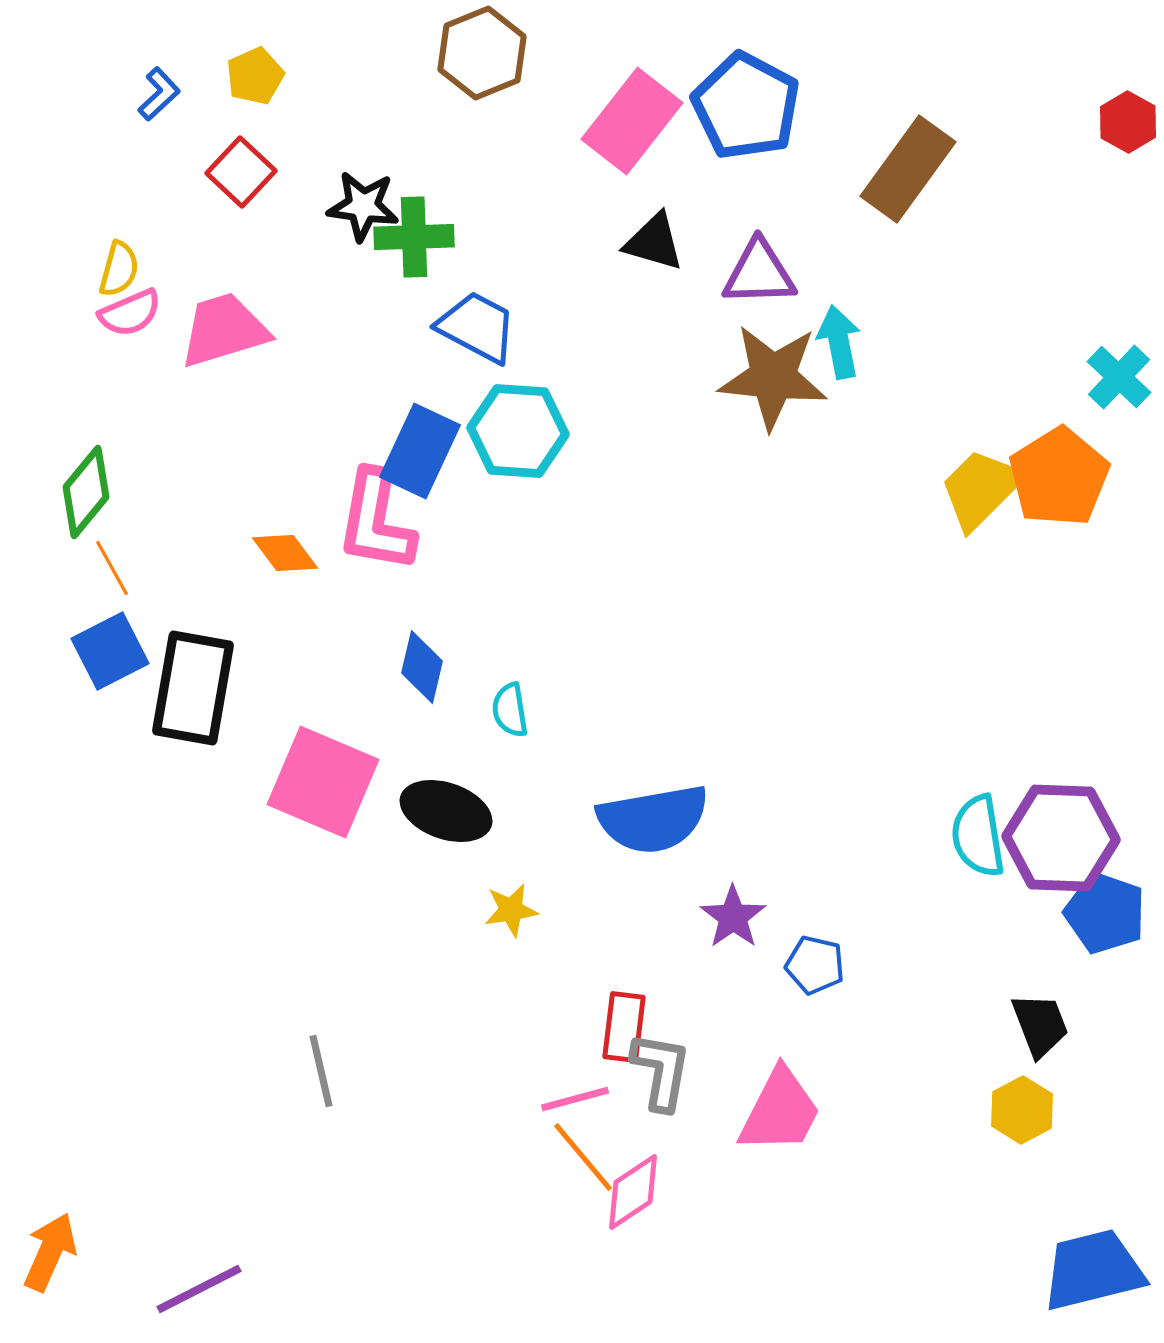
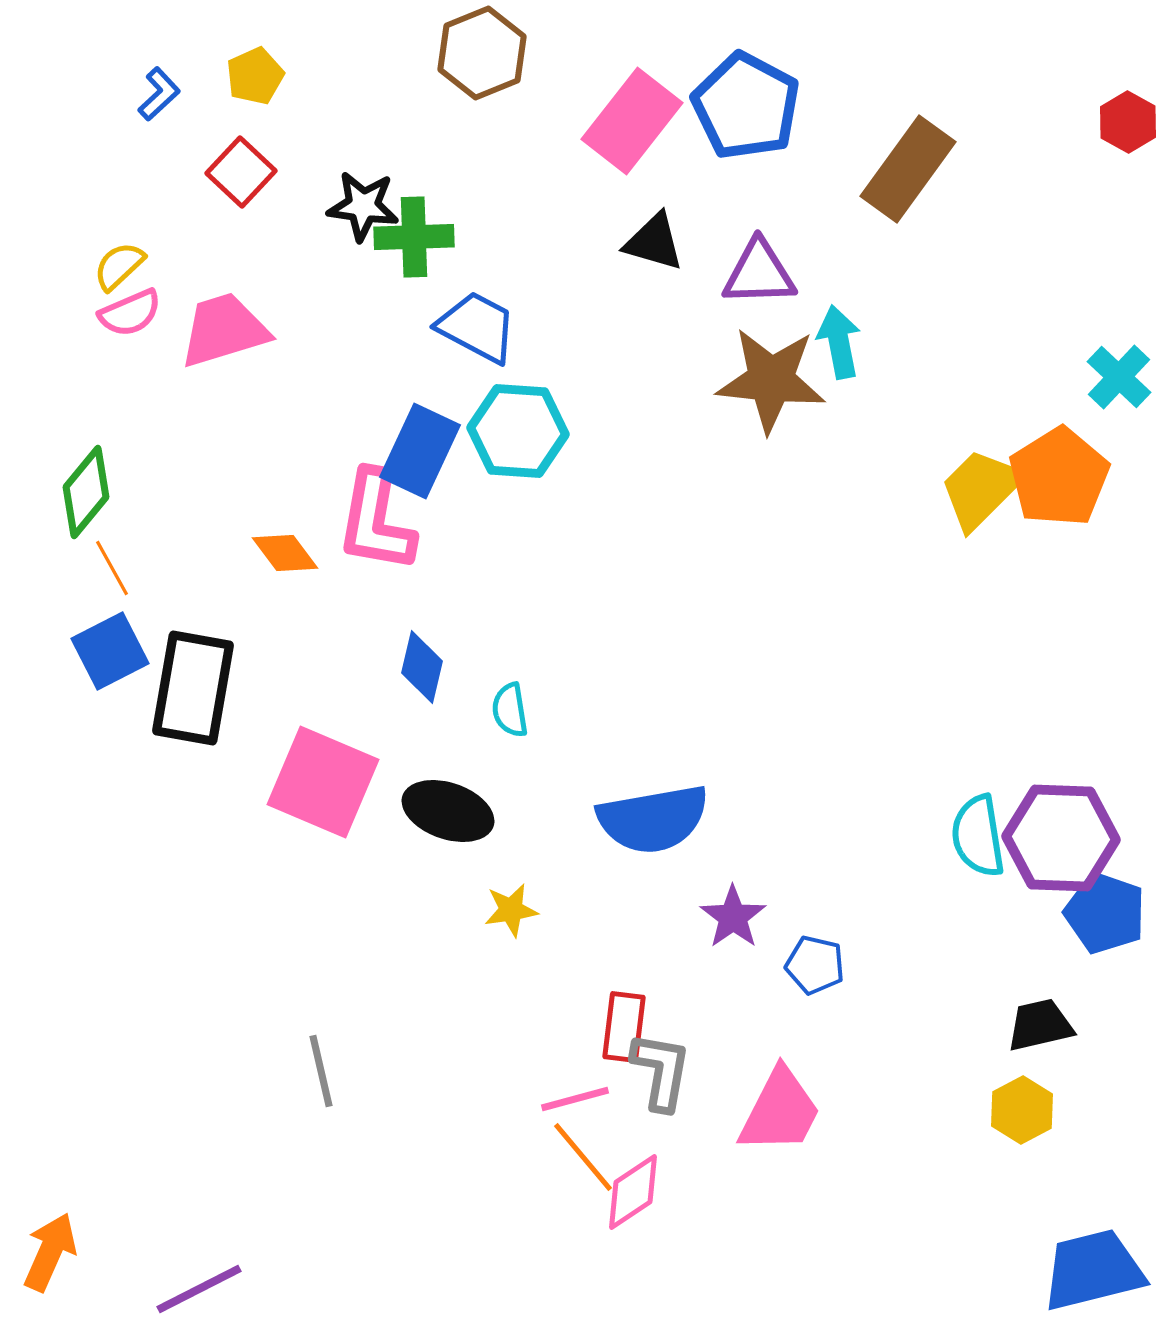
yellow semicircle at (119, 269): moved 3 px up; rotated 148 degrees counterclockwise
brown star at (773, 377): moved 2 px left, 3 px down
black ellipse at (446, 811): moved 2 px right
black trapezoid at (1040, 1025): rotated 82 degrees counterclockwise
